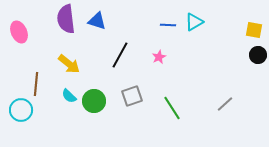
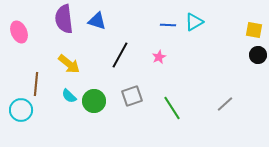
purple semicircle: moved 2 px left
